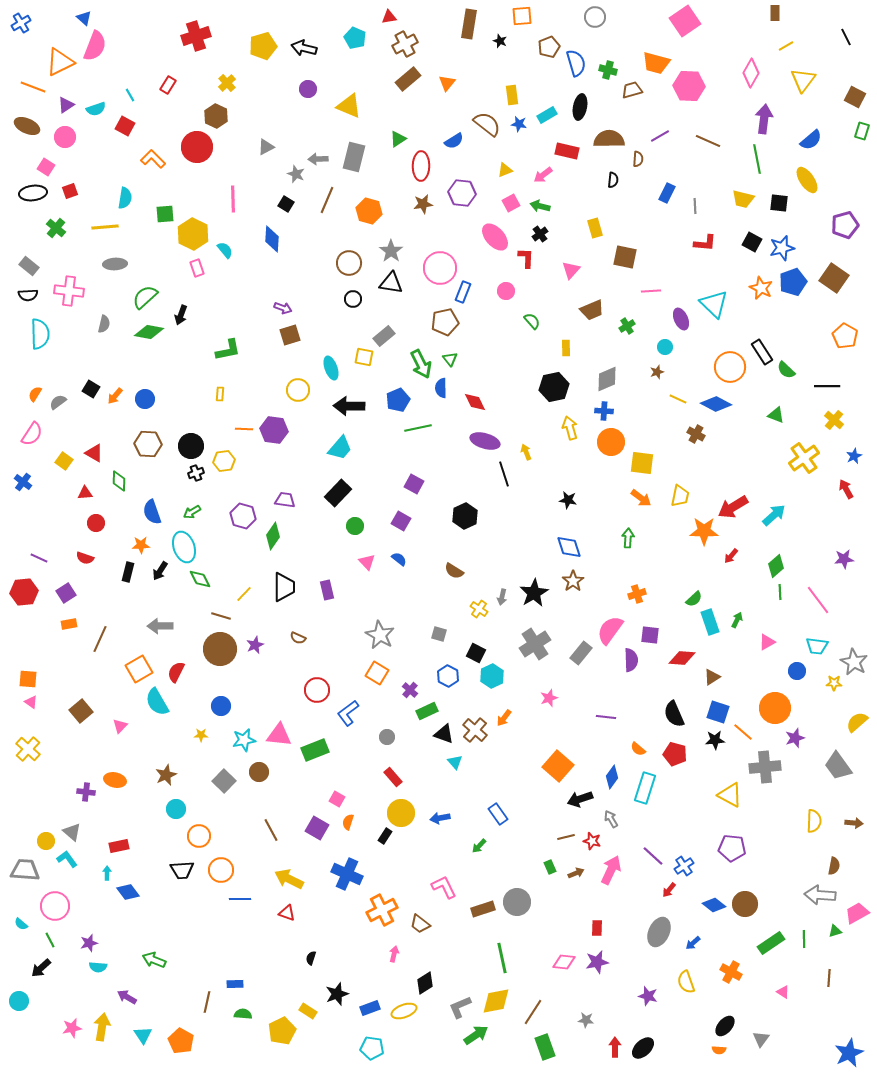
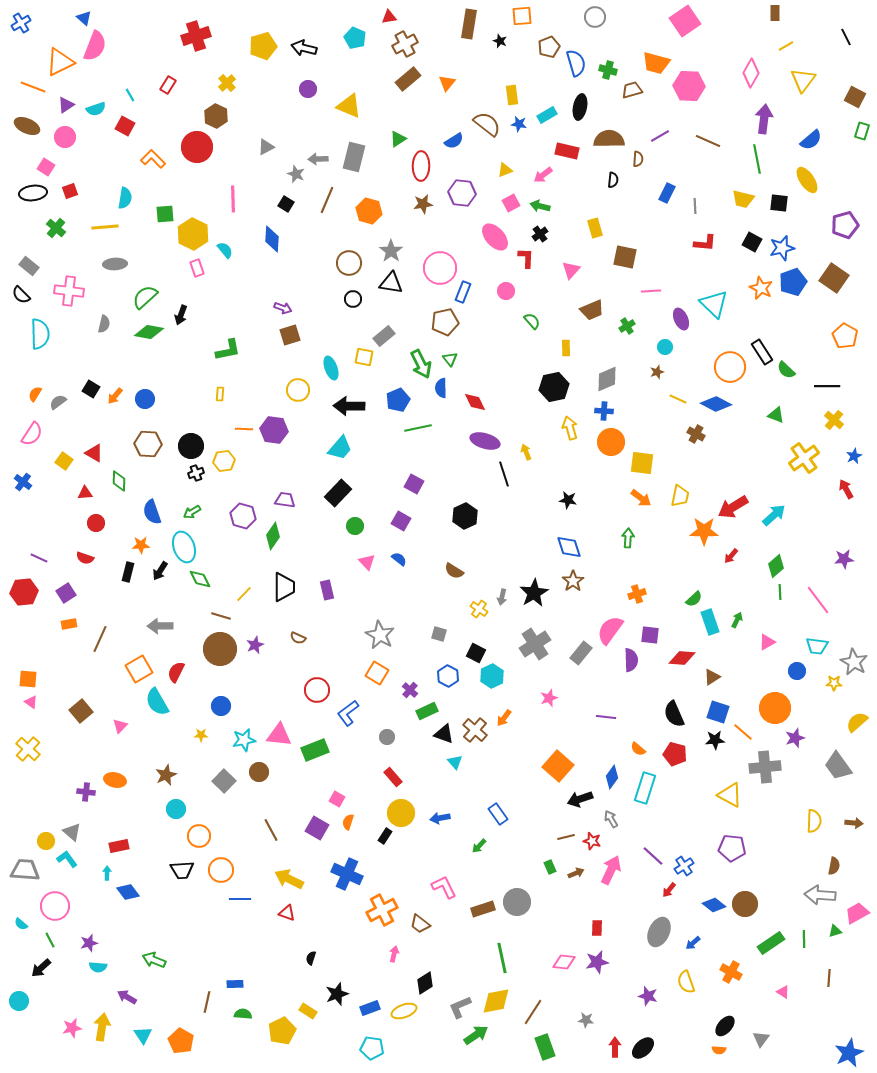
black semicircle at (28, 295): moved 7 px left; rotated 48 degrees clockwise
